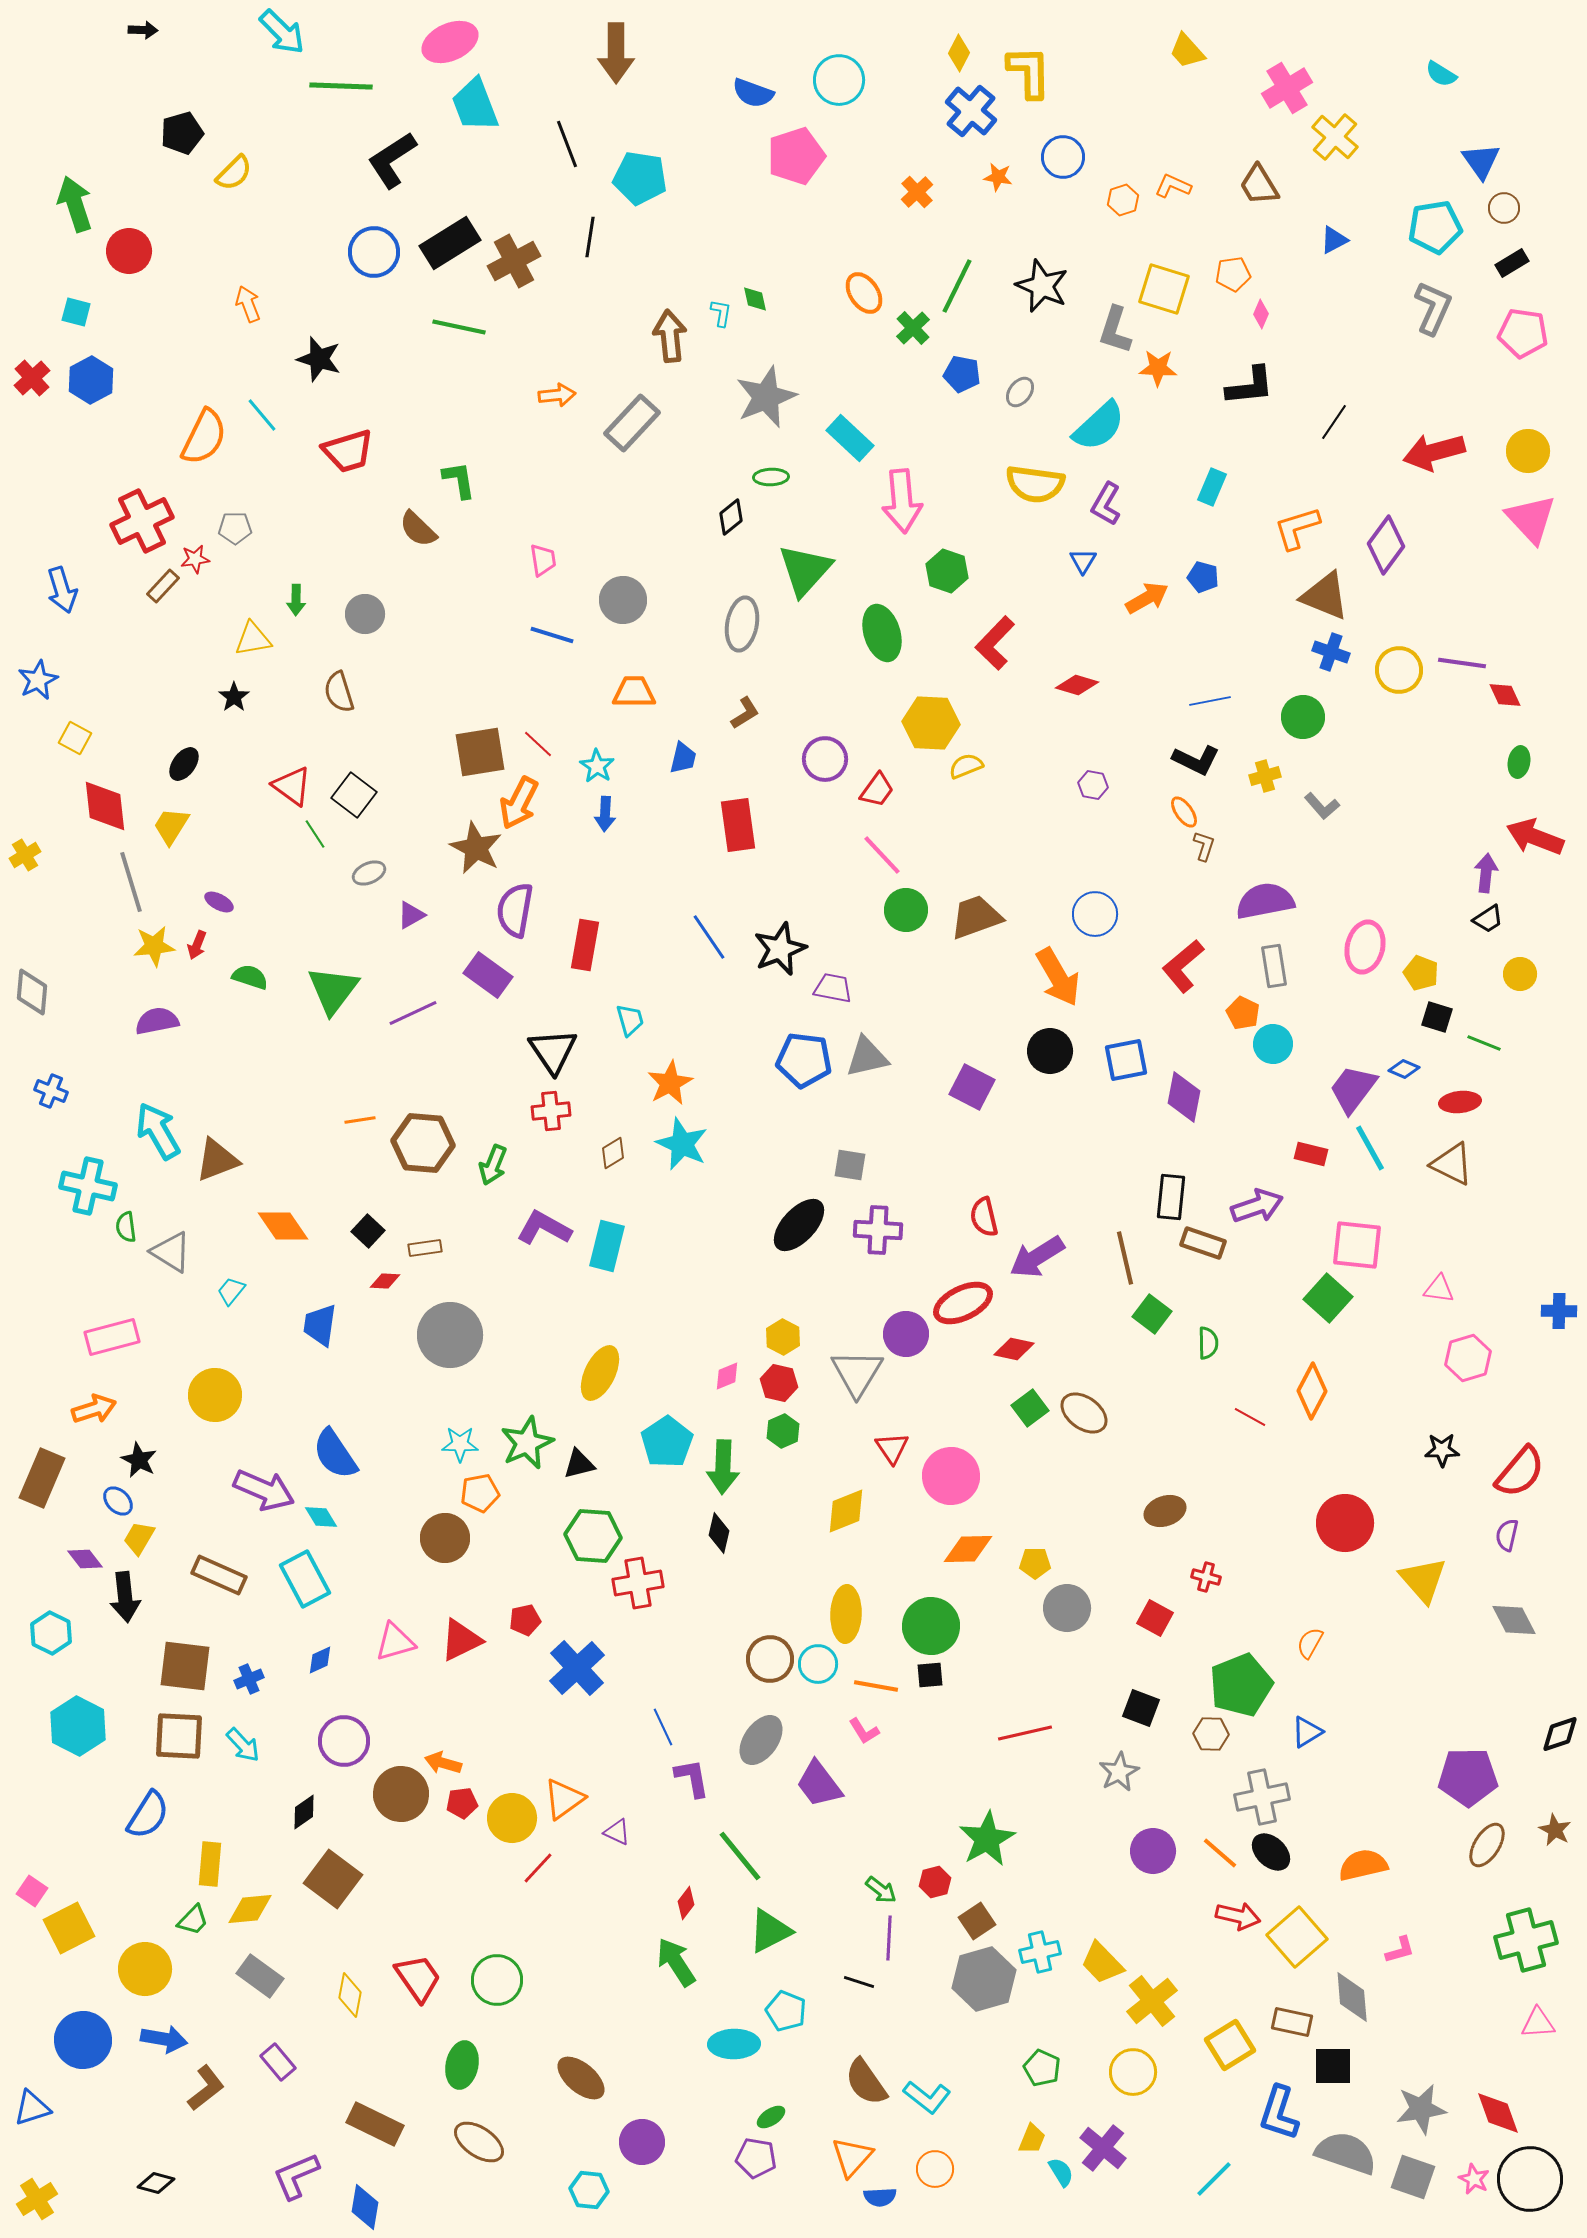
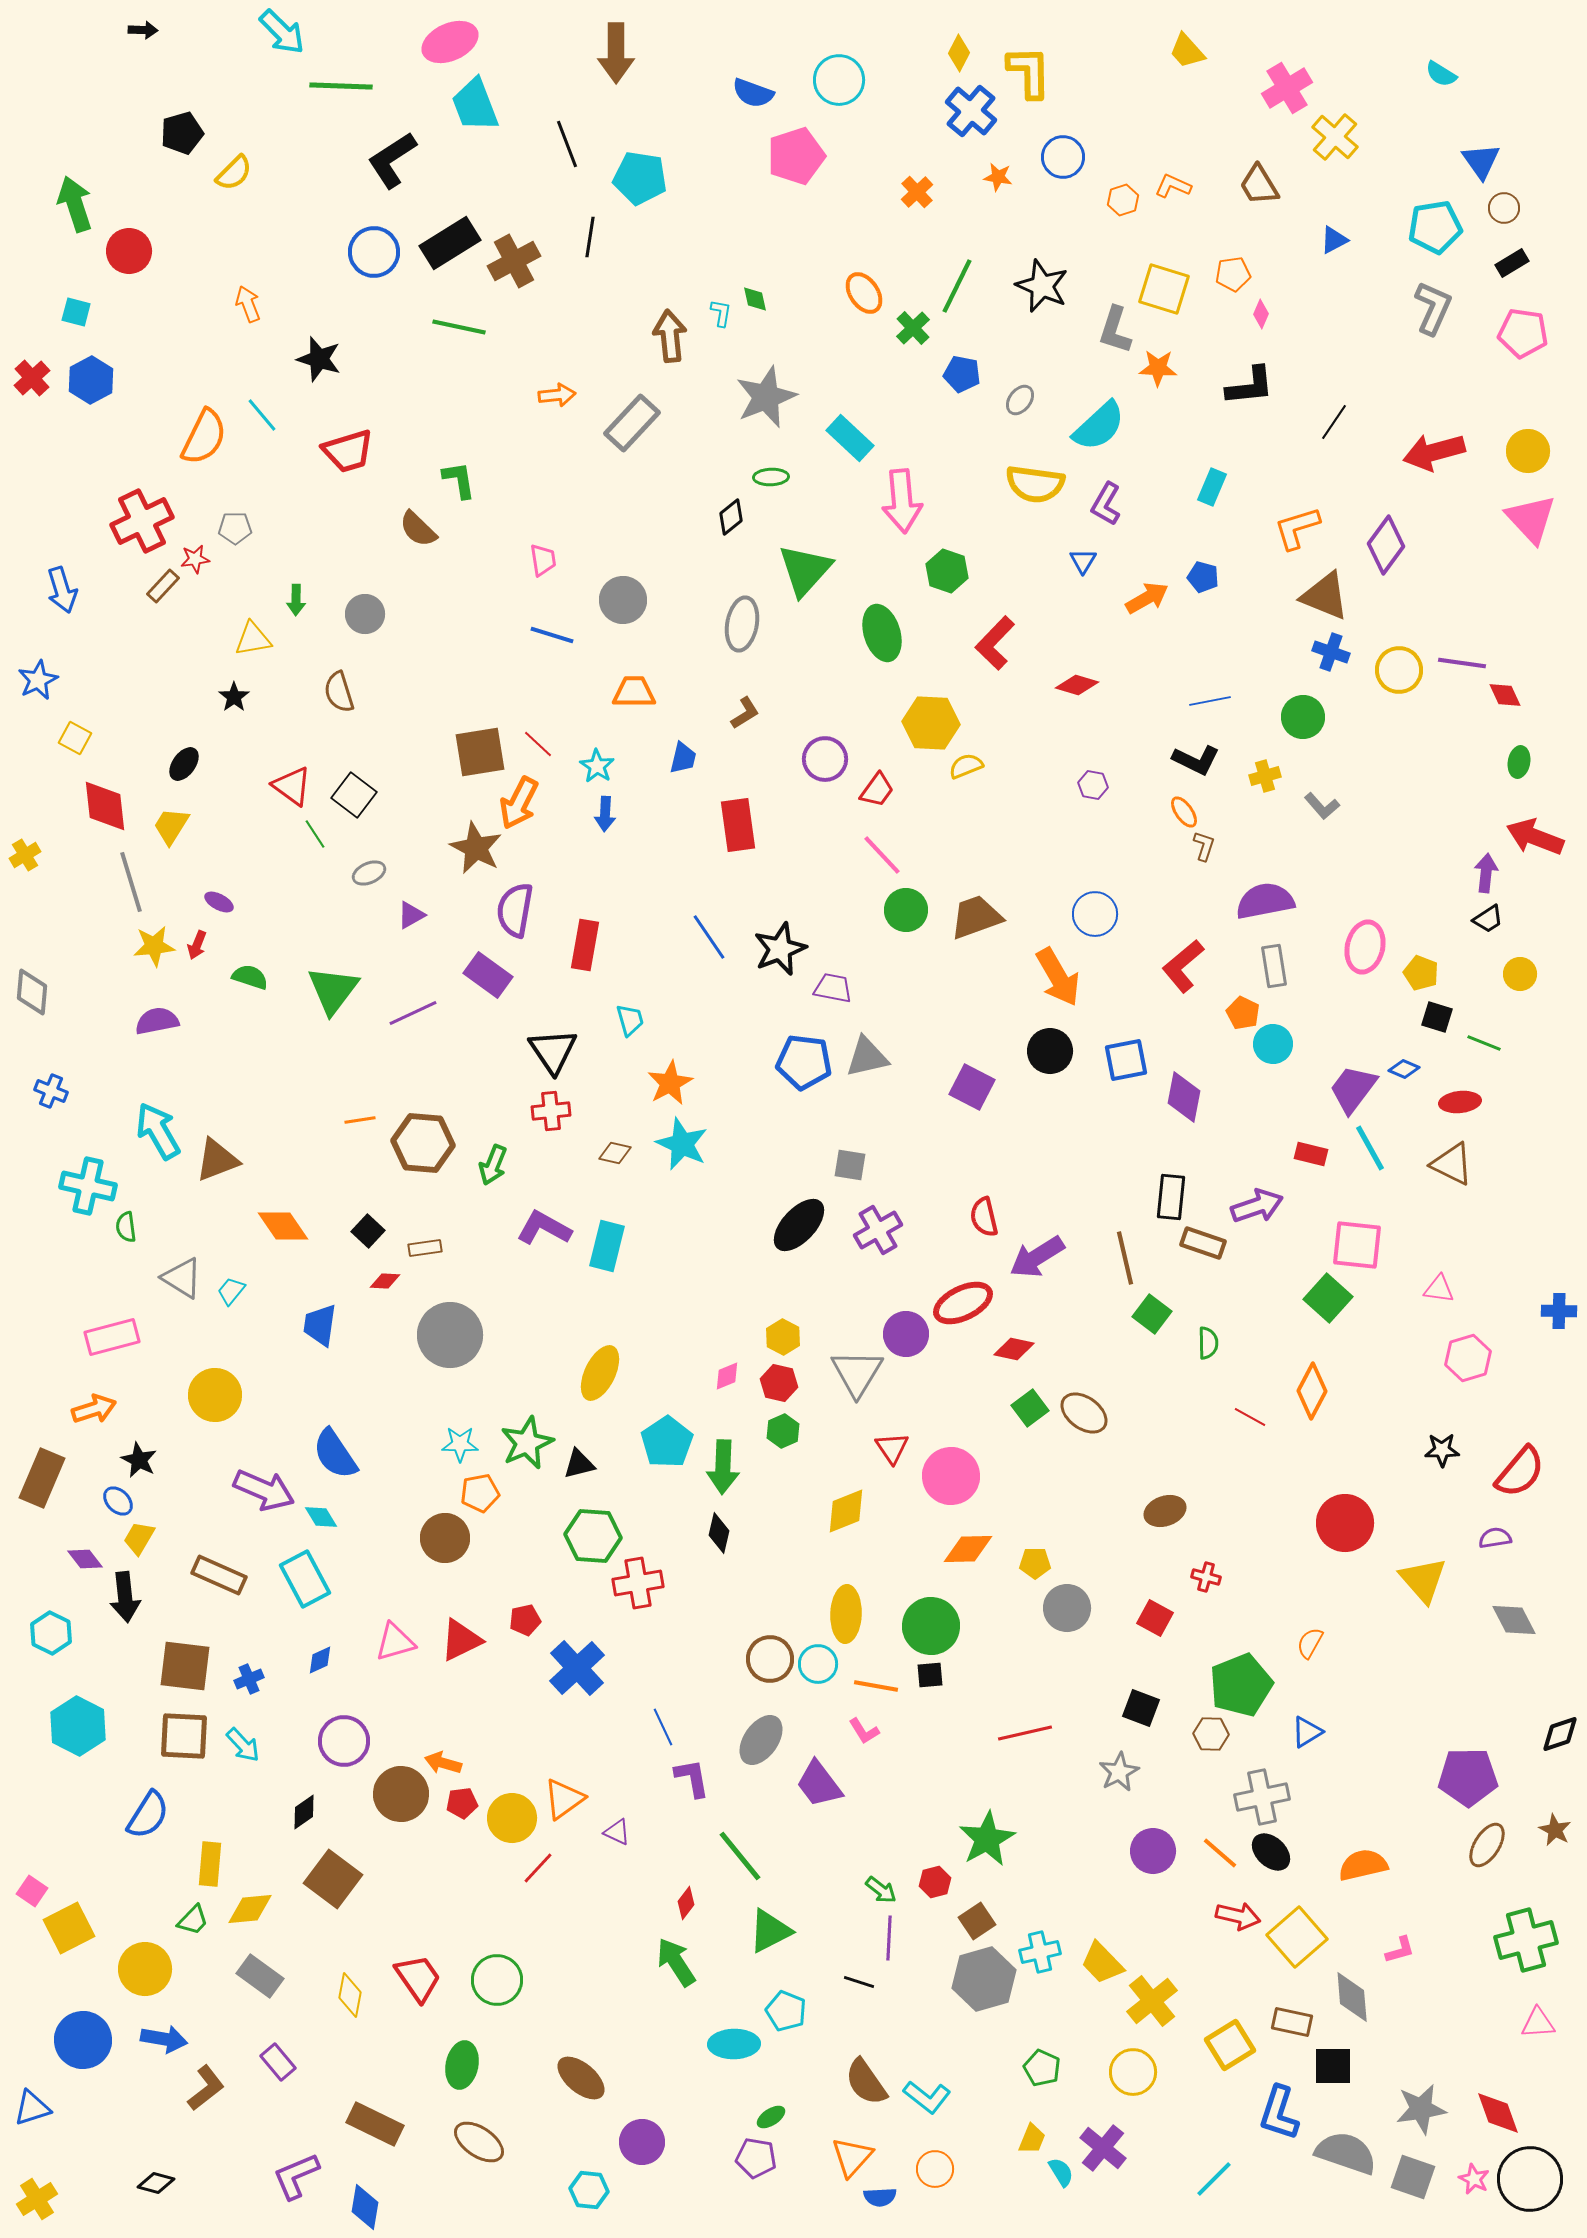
gray ellipse at (1020, 392): moved 8 px down
blue pentagon at (804, 1060): moved 2 px down
brown diamond at (613, 1153): moved 2 px right; rotated 44 degrees clockwise
purple cross at (878, 1230): rotated 33 degrees counterclockwise
gray triangle at (171, 1252): moved 11 px right, 26 px down
purple semicircle at (1507, 1535): moved 12 px left, 3 px down; rotated 68 degrees clockwise
brown square at (179, 1736): moved 5 px right
